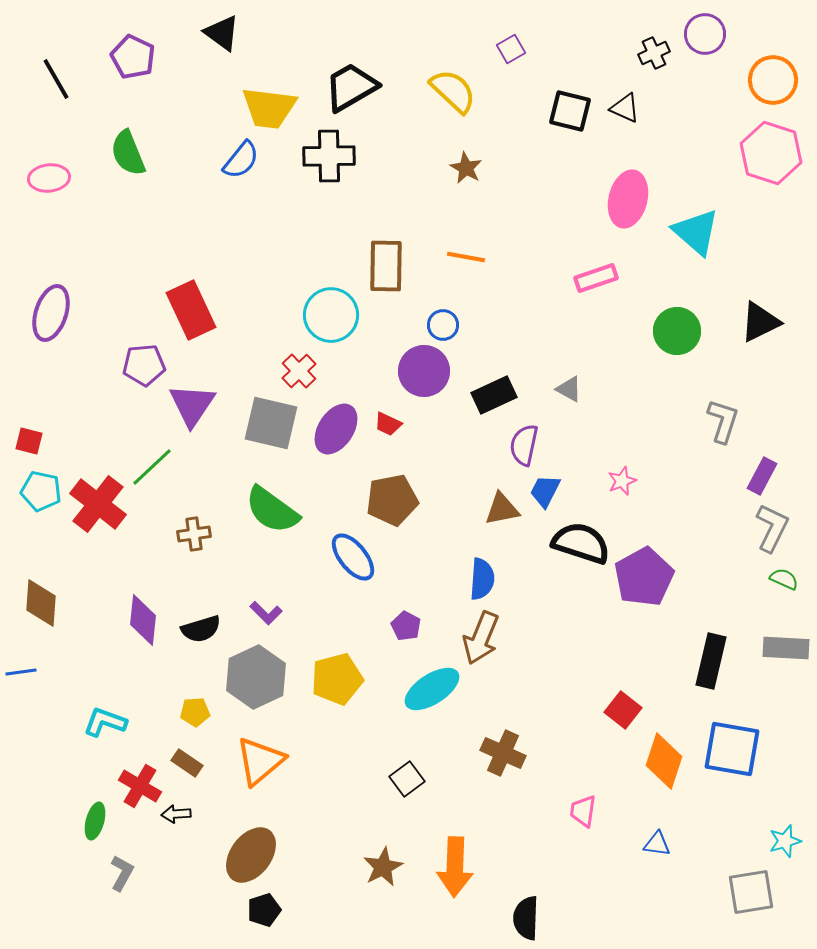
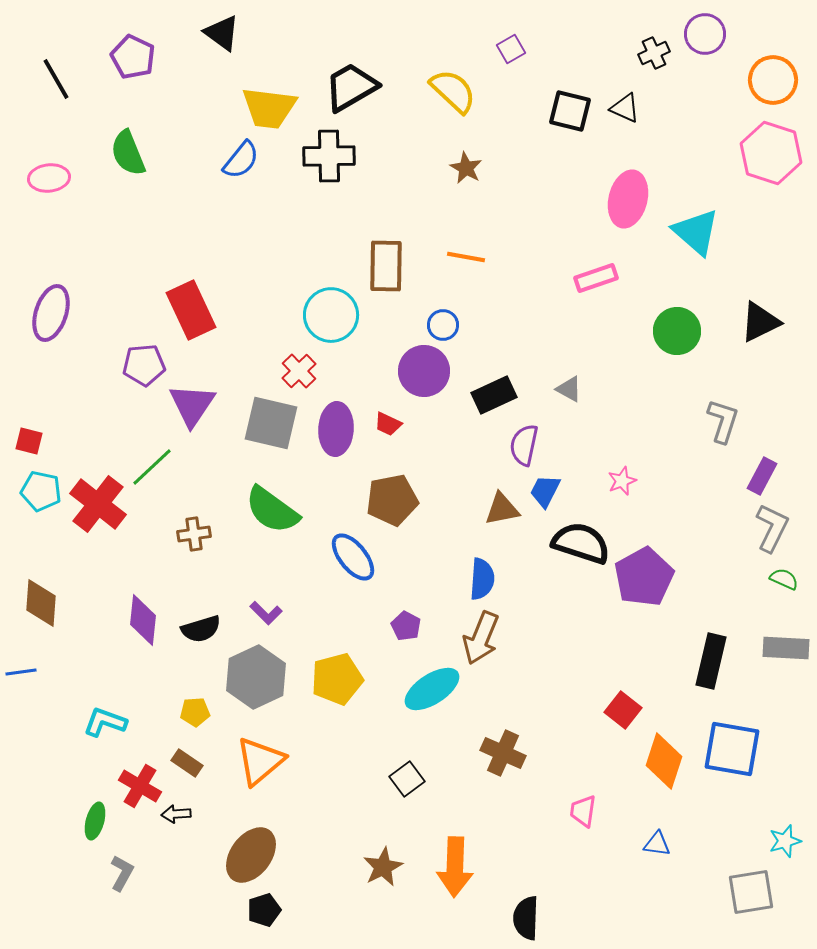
purple ellipse at (336, 429): rotated 30 degrees counterclockwise
